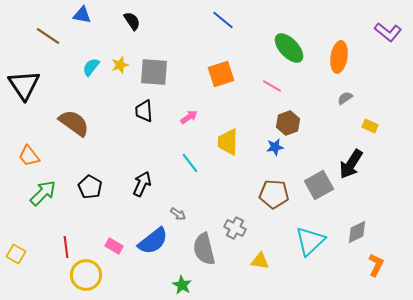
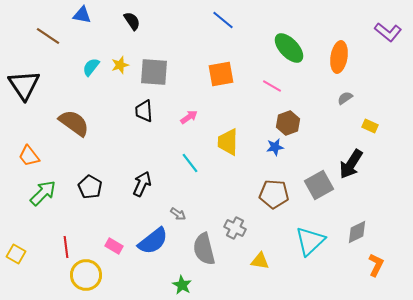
orange square at (221, 74): rotated 8 degrees clockwise
